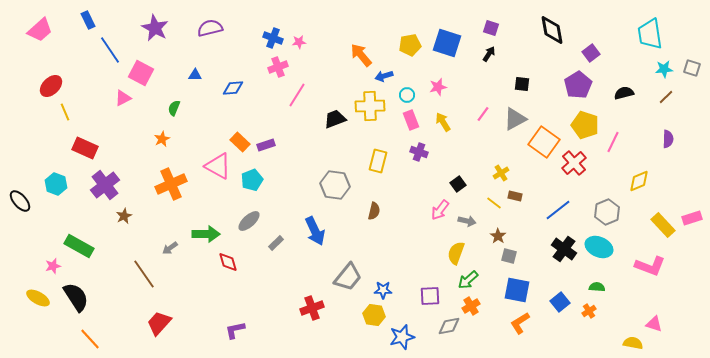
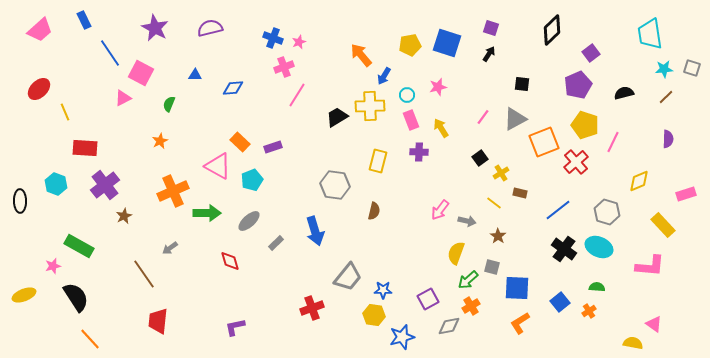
blue rectangle at (88, 20): moved 4 px left
black diamond at (552, 30): rotated 56 degrees clockwise
pink star at (299, 42): rotated 16 degrees counterclockwise
blue line at (110, 50): moved 3 px down
pink cross at (278, 67): moved 6 px right
blue arrow at (384, 76): rotated 42 degrees counterclockwise
purple pentagon at (578, 85): rotated 8 degrees clockwise
red ellipse at (51, 86): moved 12 px left, 3 px down
green semicircle at (174, 108): moved 5 px left, 4 px up
pink line at (483, 114): moved 3 px down
black trapezoid at (335, 119): moved 2 px right, 2 px up; rotated 10 degrees counterclockwise
yellow arrow at (443, 122): moved 2 px left, 6 px down
orange star at (162, 139): moved 2 px left, 2 px down
orange square at (544, 142): rotated 32 degrees clockwise
purple rectangle at (266, 145): moved 7 px right, 2 px down
red rectangle at (85, 148): rotated 20 degrees counterclockwise
purple cross at (419, 152): rotated 18 degrees counterclockwise
red cross at (574, 163): moved 2 px right, 1 px up
orange cross at (171, 184): moved 2 px right, 7 px down
black square at (458, 184): moved 22 px right, 26 px up
brown rectangle at (515, 196): moved 5 px right, 3 px up
black ellipse at (20, 201): rotated 40 degrees clockwise
gray hexagon at (607, 212): rotated 20 degrees counterclockwise
pink rectangle at (692, 218): moved 6 px left, 24 px up
blue arrow at (315, 231): rotated 8 degrees clockwise
green arrow at (206, 234): moved 1 px right, 21 px up
gray square at (509, 256): moved 17 px left, 11 px down
red diamond at (228, 262): moved 2 px right, 1 px up
pink L-shape at (650, 266): rotated 16 degrees counterclockwise
blue square at (517, 290): moved 2 px up; rotated 8 degrees counterclockwise
purple square at (430, 296): moved 2 px left, 3 px down; rotated 25 degrees counterclockwise
yellow ellipse at (38, 298): moved 14 px left, 3 px up; rotated 50 degrees counterclockwise
red trapezoid at (159, 323): moved 1 px left, 2 px up; rotated 36 degrees counterclockwise
pink triangle at (654, 324): rotated 18 degrees clockwise
purple L-shape at (235, 330): moved 3 px up
